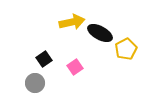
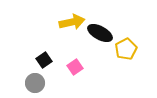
black square: moved 1 px down
